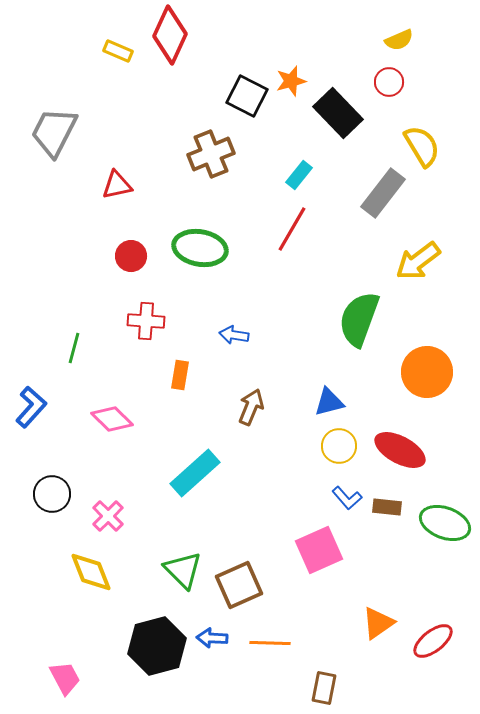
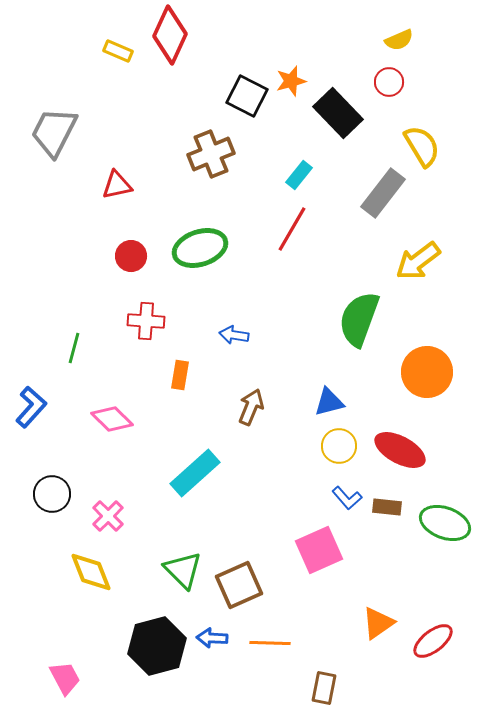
green ellipse at (200, 248): rotated 28 degrees counterclockwise
